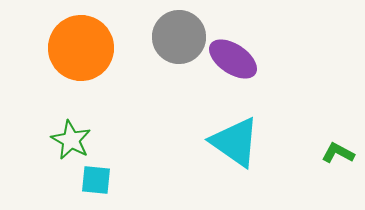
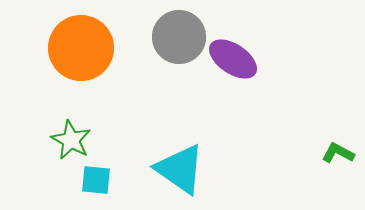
cyan triangle: moved 55 px left, 27 px down
